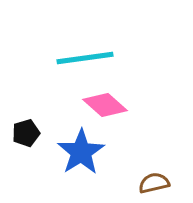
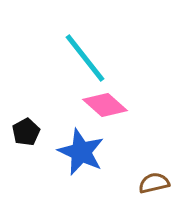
cyan line: rotated 60 degrees clockwise
black pentagon: moved 1 px up; rotated 12 degrees counterclockwise
blue star: rotated 15 degrees counterclockwise
